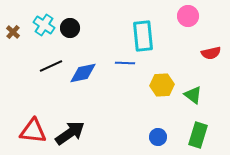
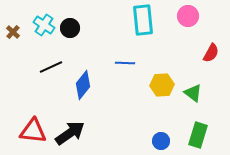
cyan rectangle: moved 16 px up
red semicircle: rotated 48 degrees counterclockwise
black line: moved 1 px down
blue diamond: moved 12 px down; rotated 40 degrees counterclockwise
green triangle: moved 2 px up
blue circle: moved 3 px right, 4 px down
